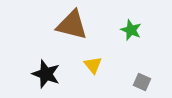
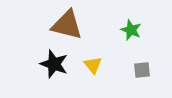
brown triangle: moved 5 px left
black star: moved 8 px right, 10 px up
gray square: moved 12 px up; rotated 30 degrees counterclockwise
